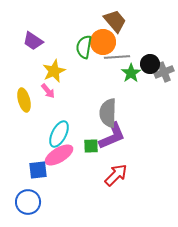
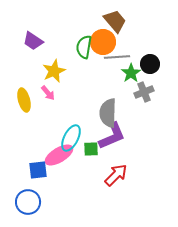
gray cross: moved 20 px left, 20 px down
pink arrow: moved 2 px down
cyan ellipse: moved 12 px right, 4 px down
green square: moved 3 px down
